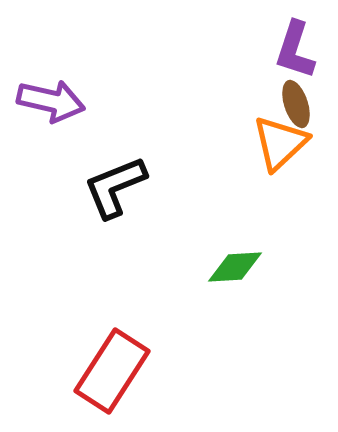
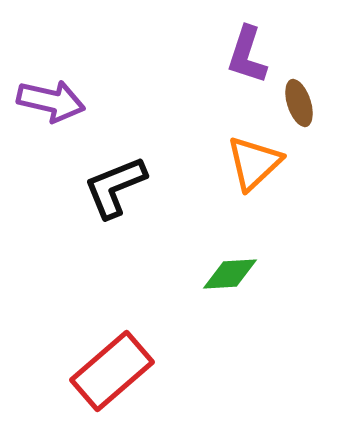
purple L-shape: moved 48 px left, 5 px down
brown ellipse: moved 3 px right, 1 px up
orange triangle: moved 26 px left, 20 px down
green diamond: moved 5 px left, 7 px down
red rectangle: rotated 16 degrees clockwise
